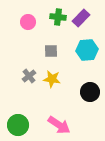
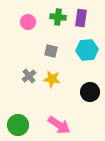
purple rectangle: rotated 36 degrees counterclockwise
gray square: rotated 16 degrees clockwise
